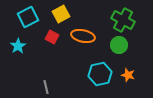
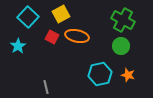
cyan square: rotated 20 degrees counterclockwise
orange ellipse: moved 6 px left
green circle: moved 2 px right, 1 px down
